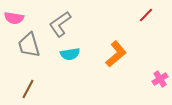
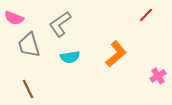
pink semicircle: rotated 12 degrees clockwise
cyan semicircle: moved 3 px down
pink cross: moved 2 px left, 3 px up
brown line: rotated 54 degrees counterclockwise
